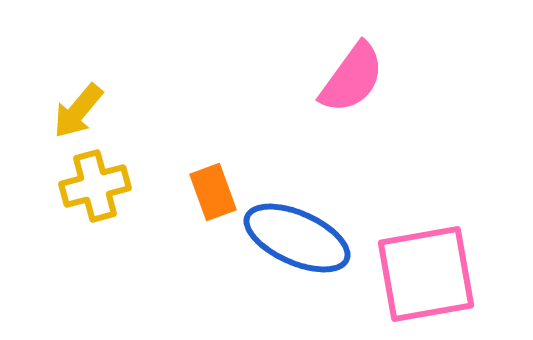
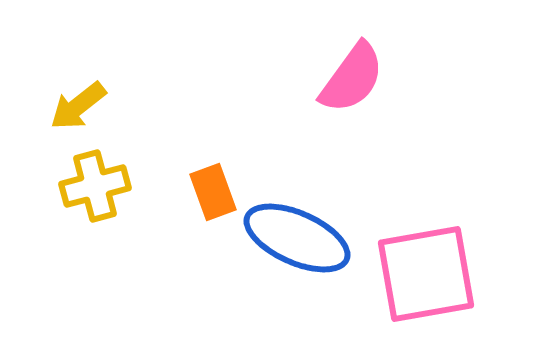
yellow arrow: moved 5 px up; rotated 12 degrees clockwise
